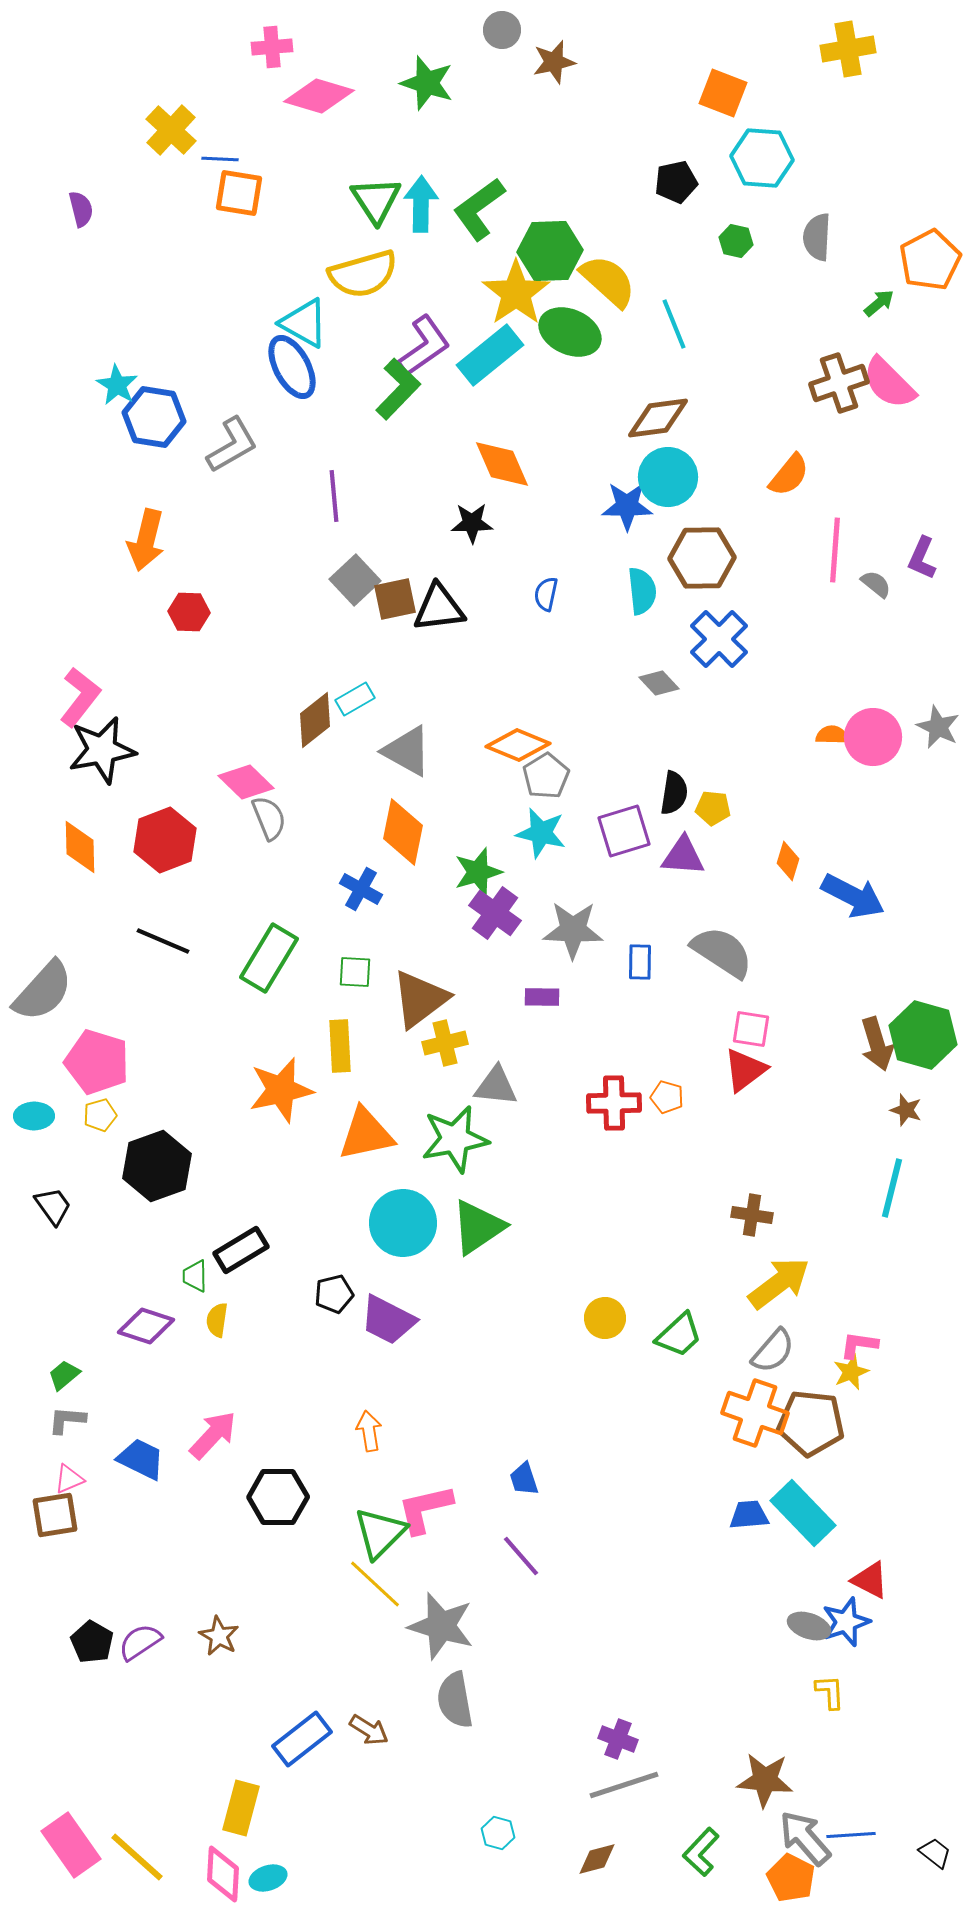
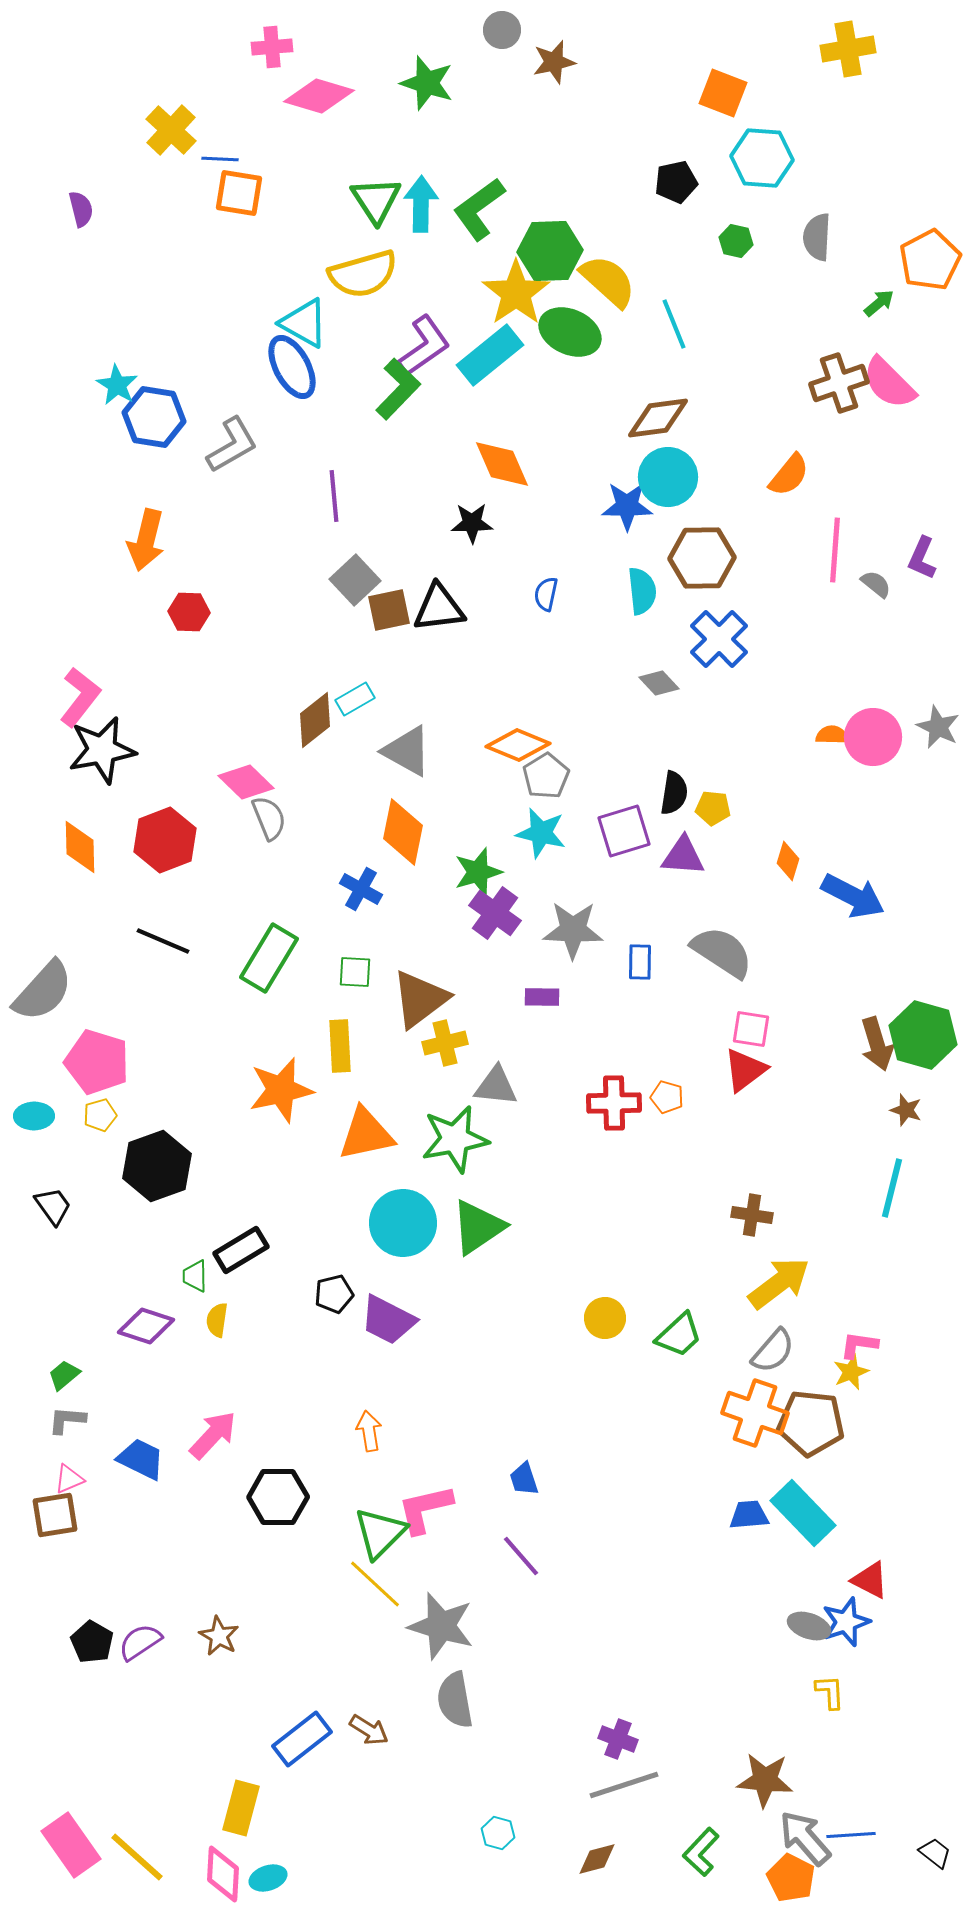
brown square at (395, 599): moved 6 px left, 11 px down
